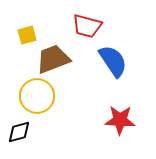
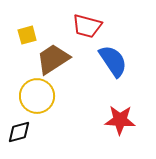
brown trapezoid: rotated 12 degrees counterclockwise
